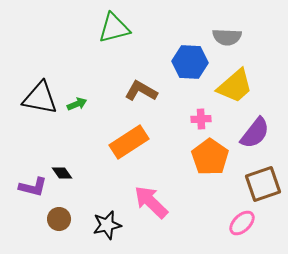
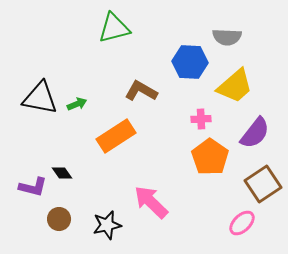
orange rectangle: moved 13 px left, 6 px up
brown square: rotated 15 degrees counterclockwise
